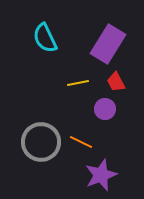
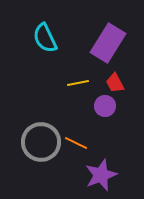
purple rectangle: moved 1 px up
red trapezoid: moved 1 px left, 1 px down
purple circle: moved 3 px up
orange line: moved 5 px left, 1 px down
